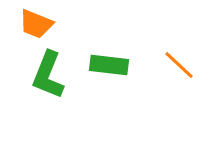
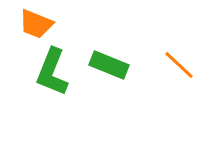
green rectangle: rotated 15 degrees clockwise
green L-shape: moved 4 px right, 3 px up
